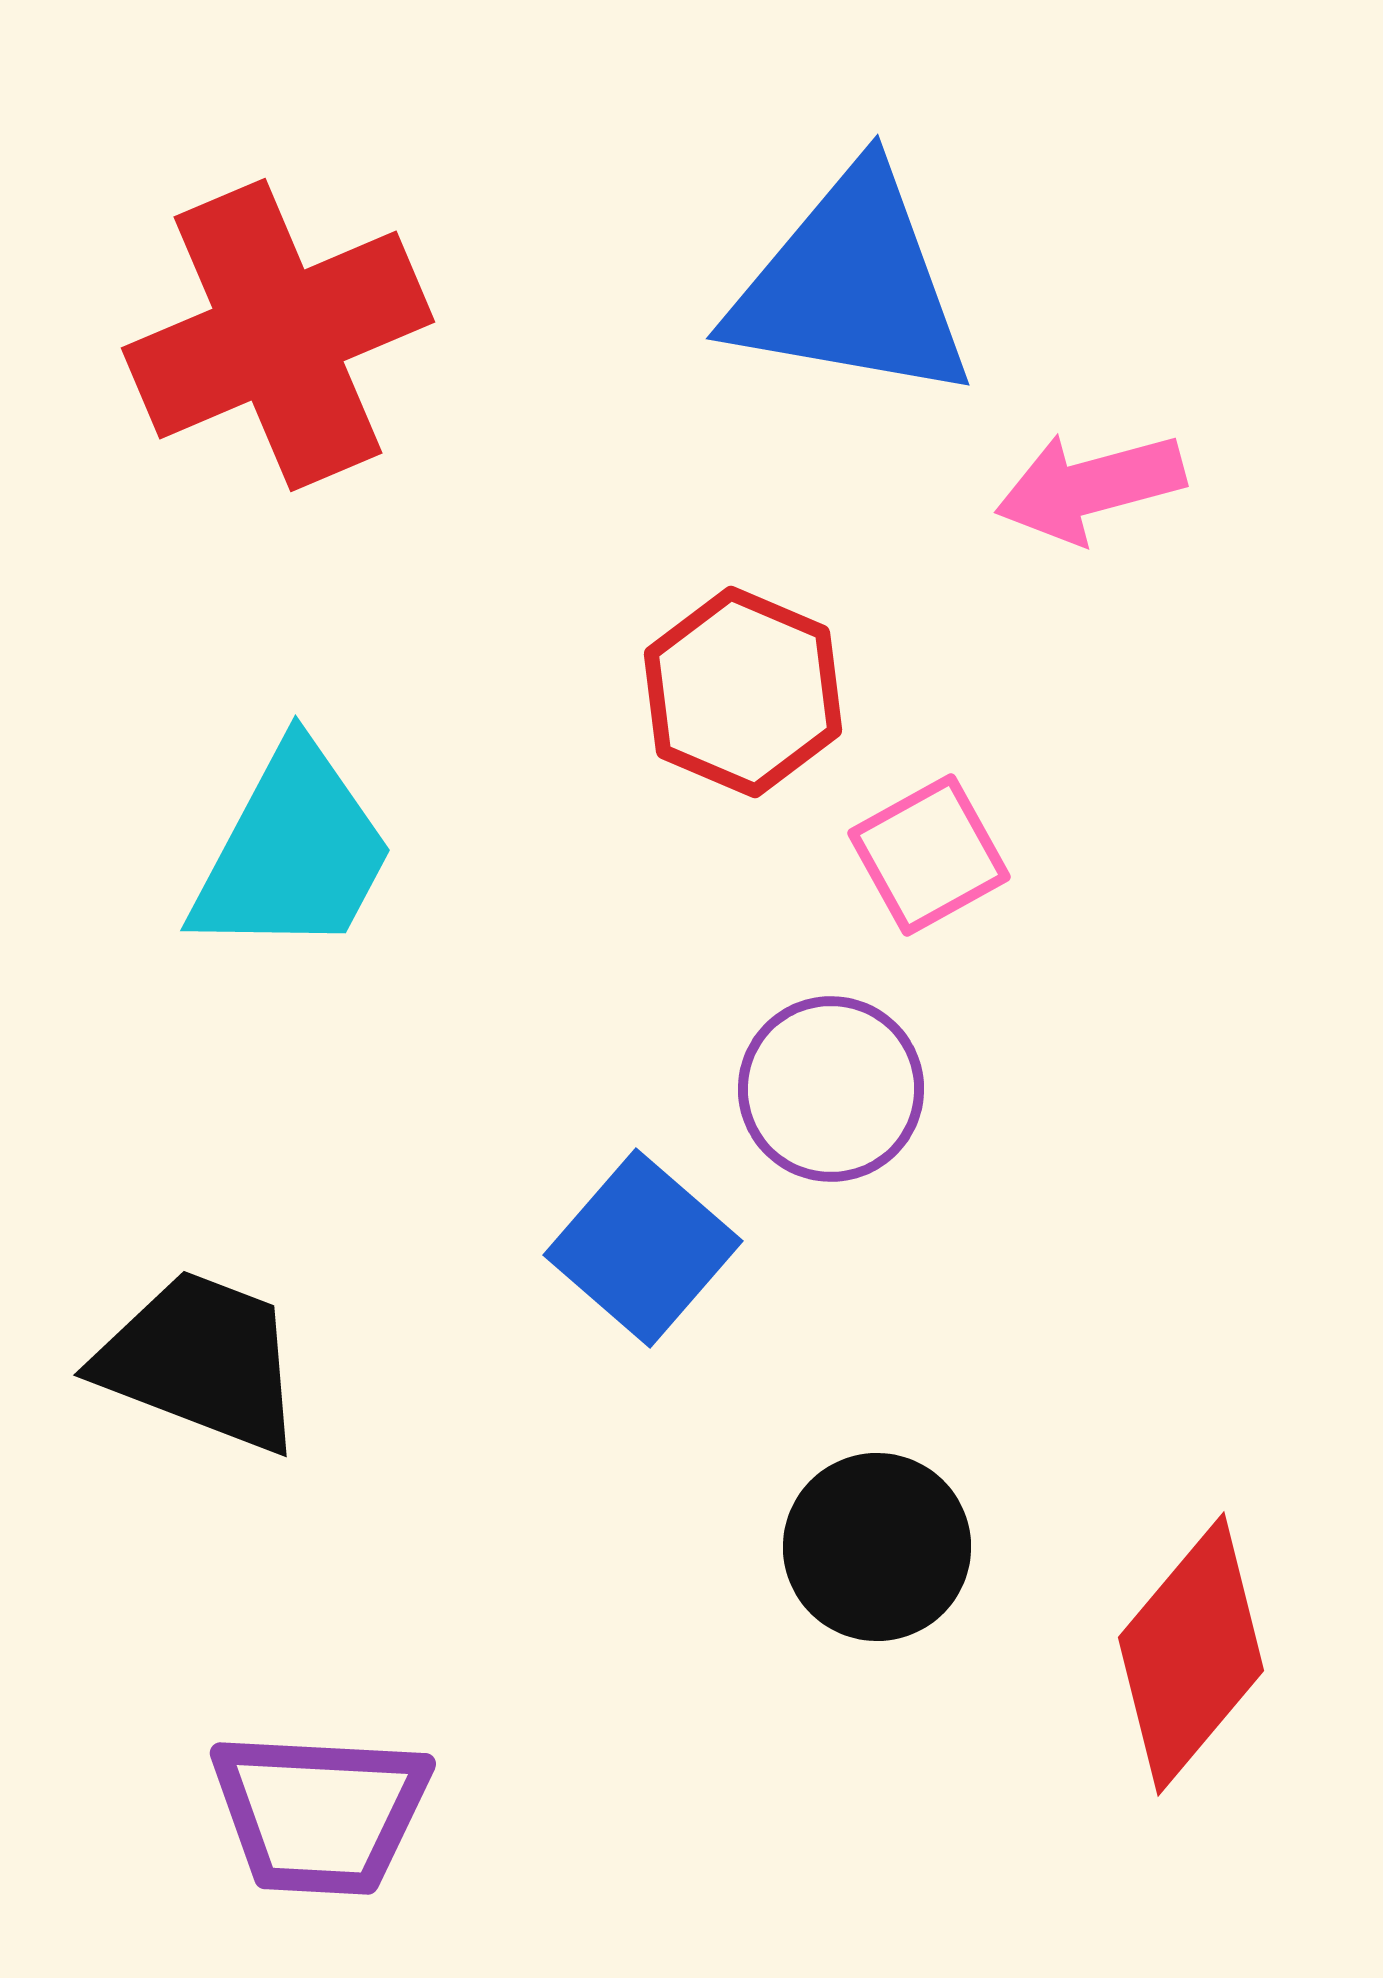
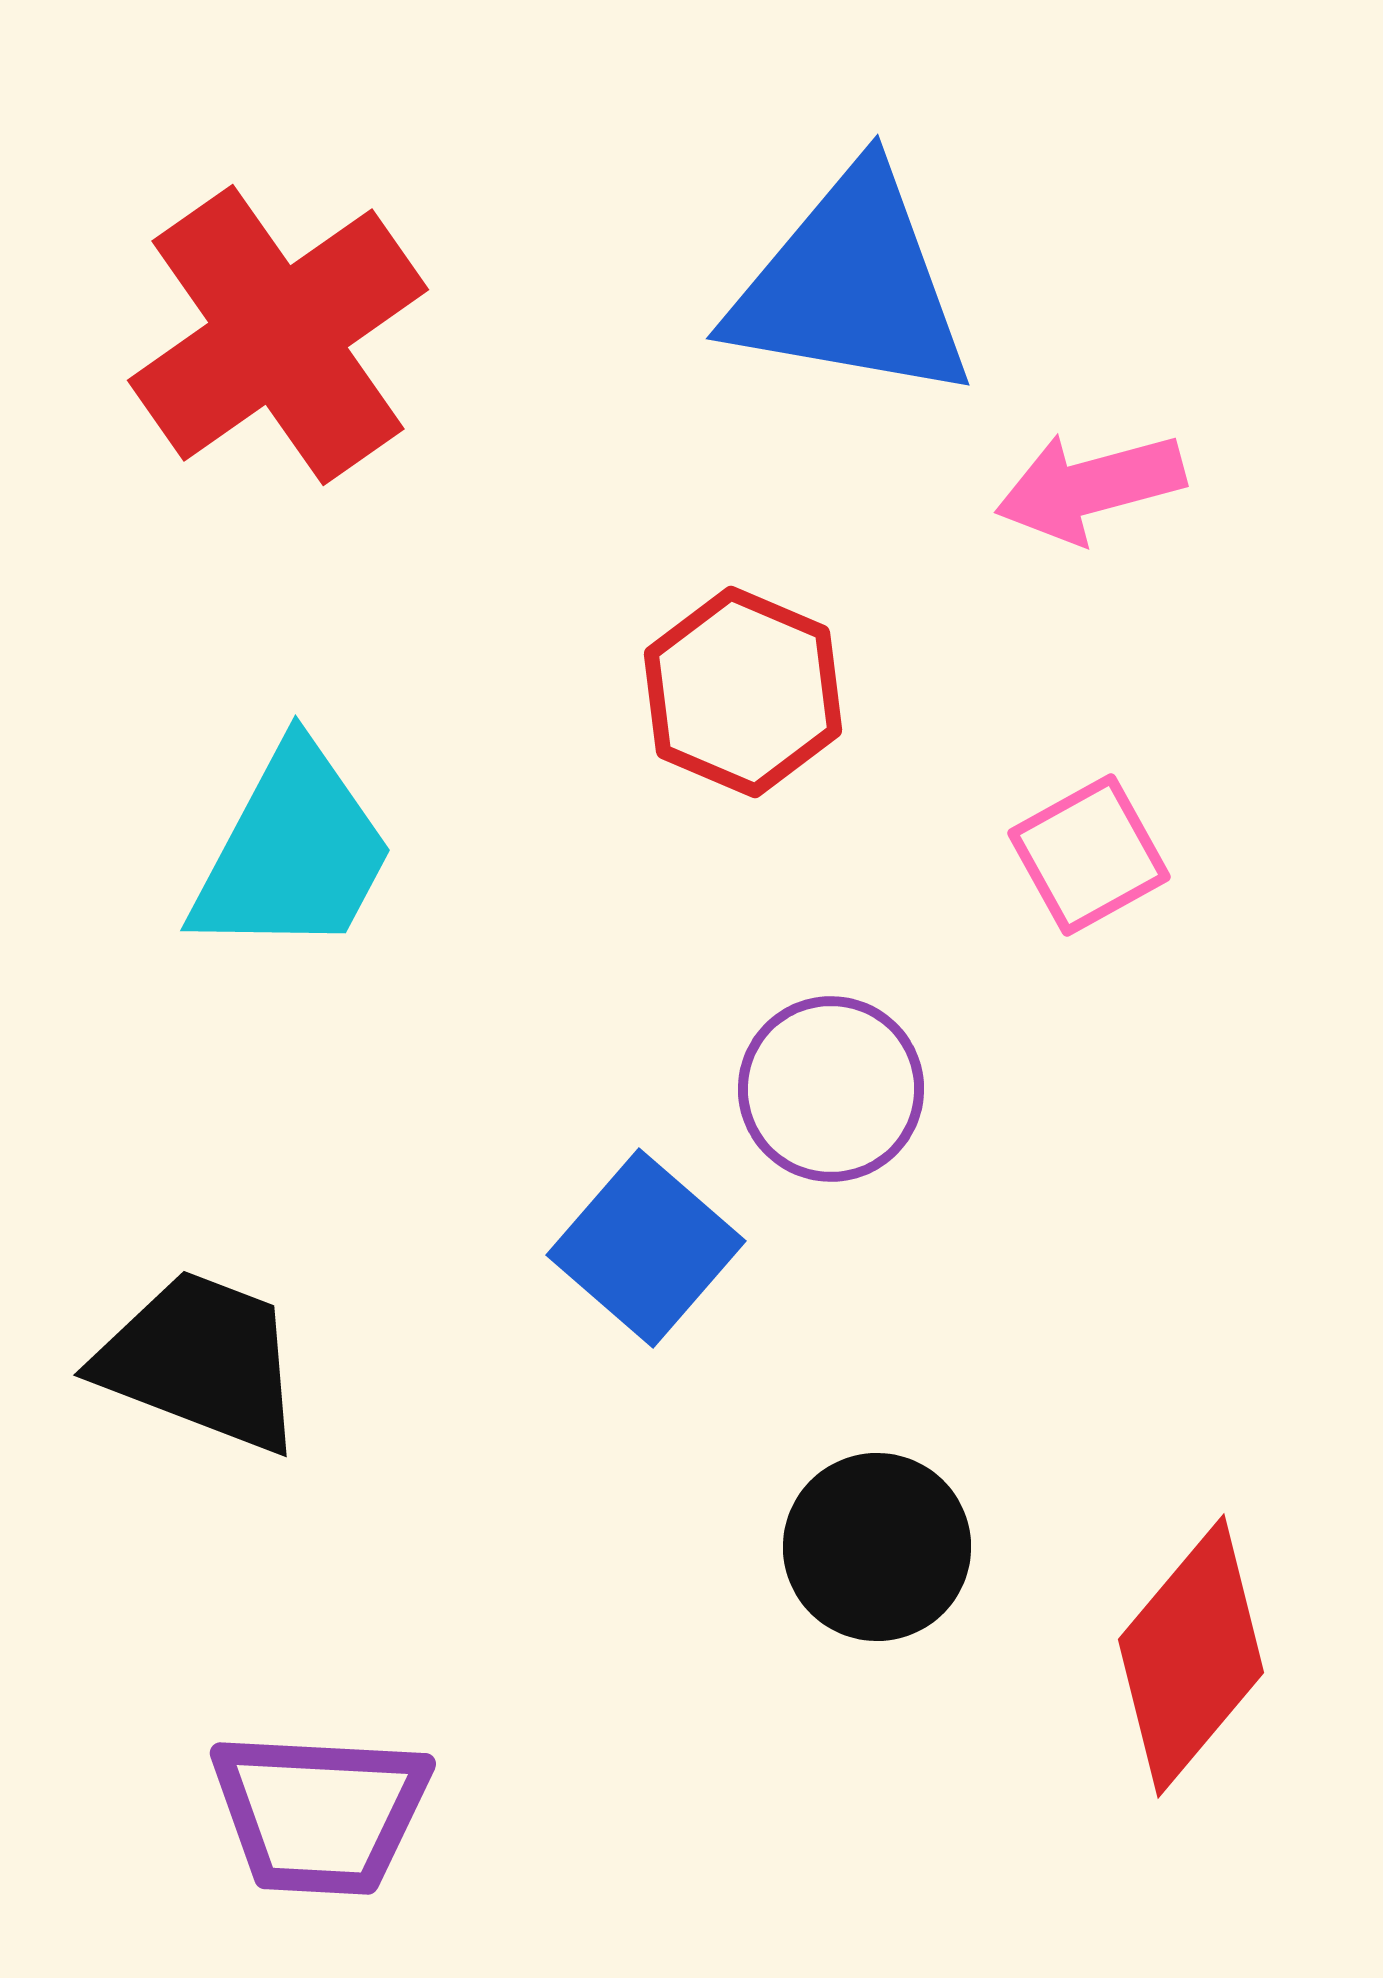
red cross: rotated 12 degrees counterclockwise
pink square: moved 160 px right
blue square: moved 3 px right
red diamond: moved 2 px down
